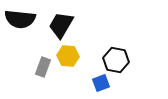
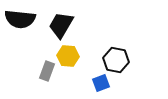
gray rectangle: moved 4 px right, 4 px down
